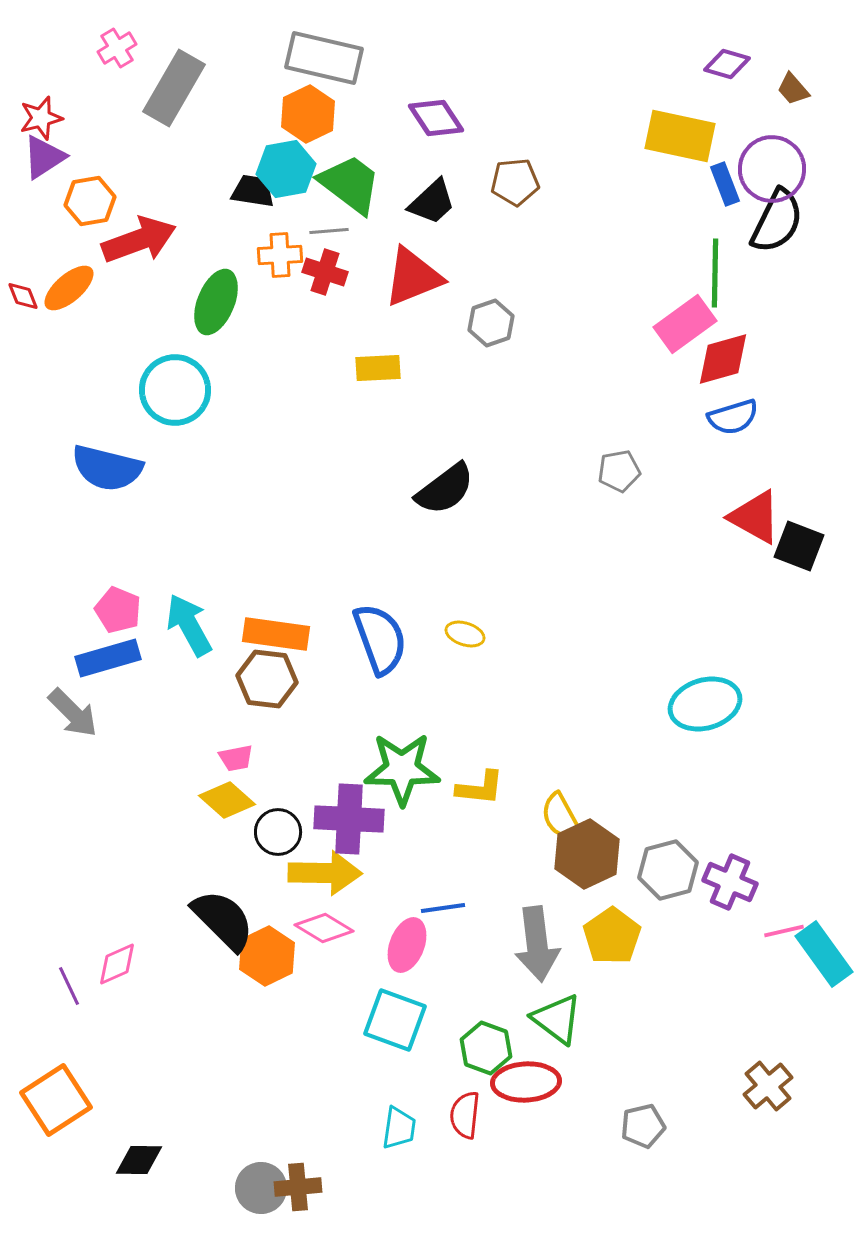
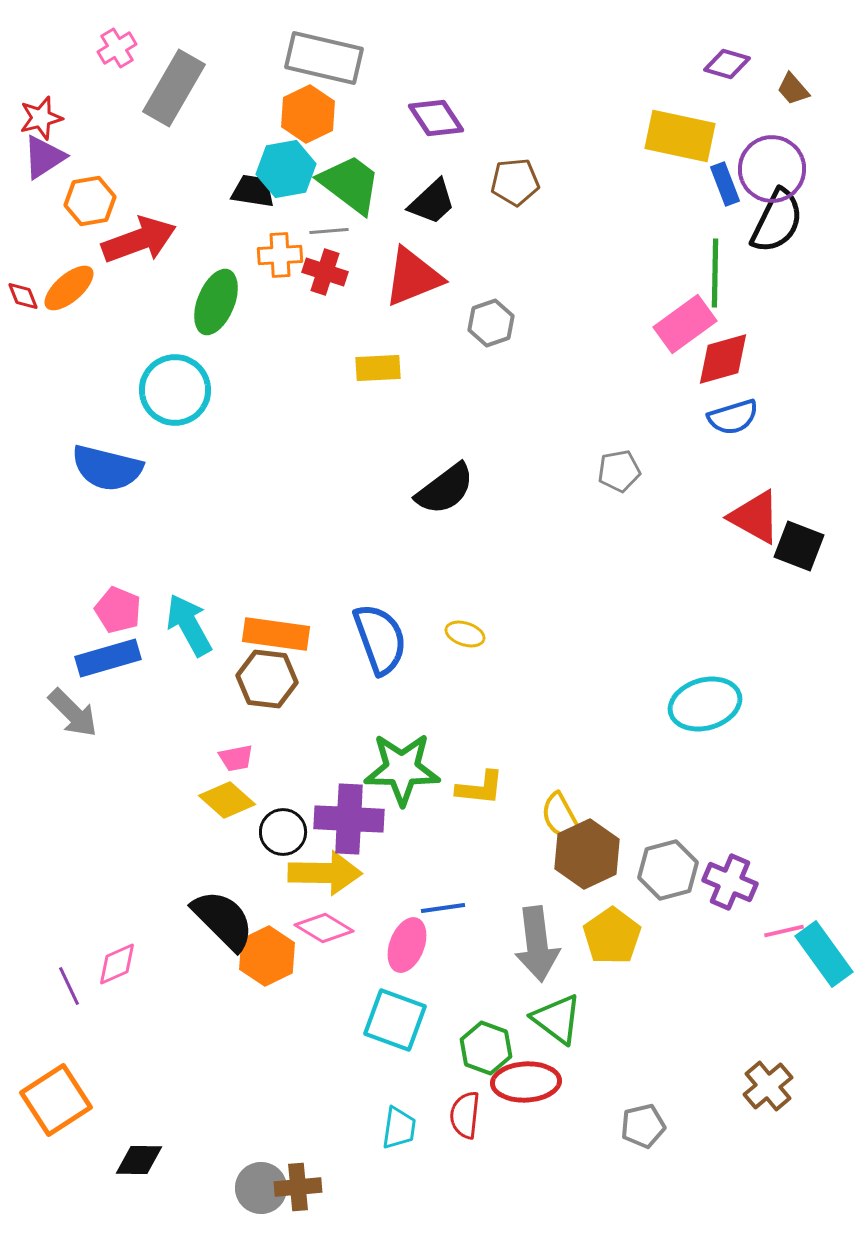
black circle at (278, 832): moved 5 px right
